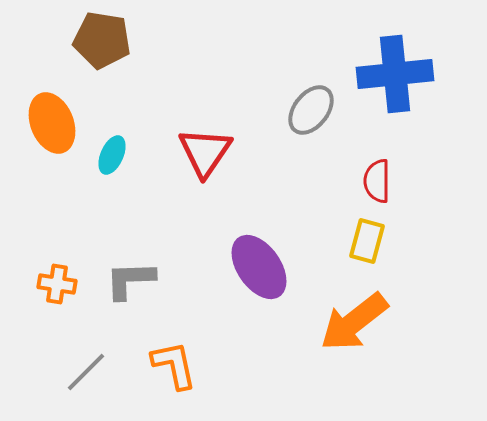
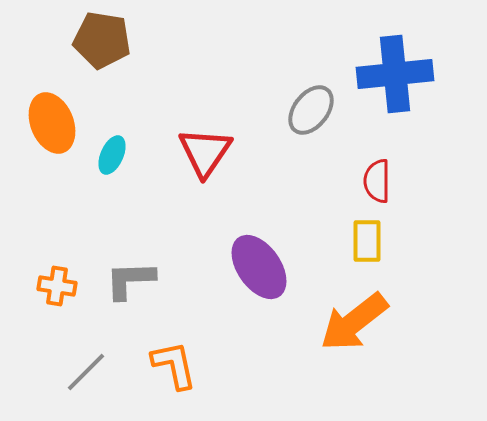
yellow rectangle: rotated 15 degrees counterclockwise
orange cross: moved 2 px down
